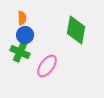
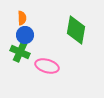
pink ellipse: rotated 70 degrees clockwise
